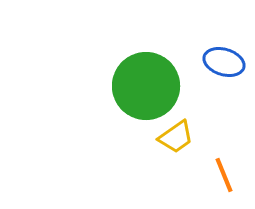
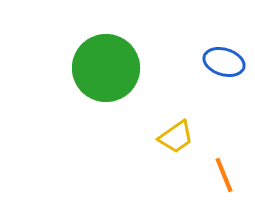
green circle: moved 40 px left, 18 px up
